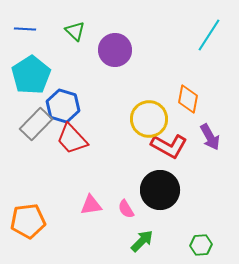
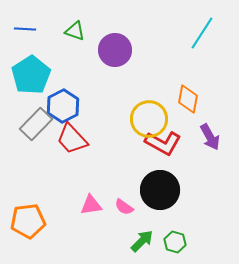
green triangle: rotated 25 degrees counterclockwise
cyan line: moved 7 px left, 2 px up
blue hexagon: rotated 16 degrees clockwise
red L-shape: moved 6 px left, 3 px up
pink semicircle: moved 2 px left, 2 px up; rotated 24 degrees counterclockwise
green hexagon: moved 26 px left, 3 px up; rotated 20 degrees clockwise
